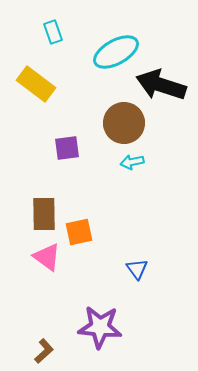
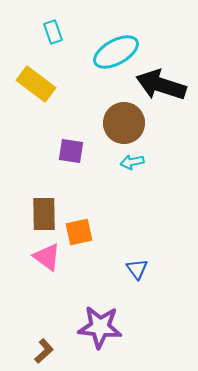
purple square: moved 4 px right, 3 px down; rotated 16 degrees clockwise
